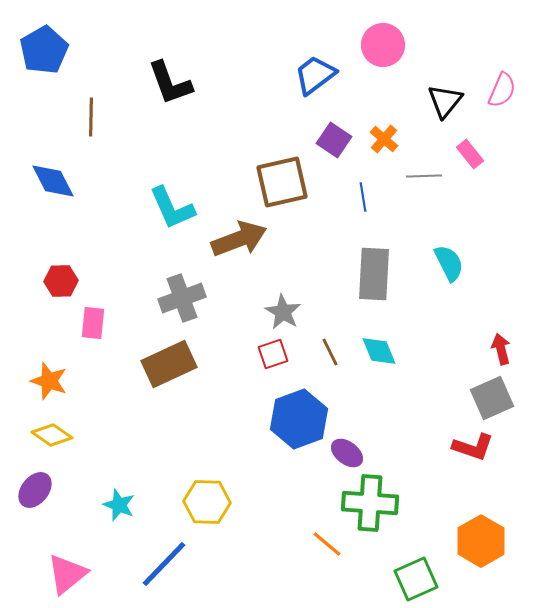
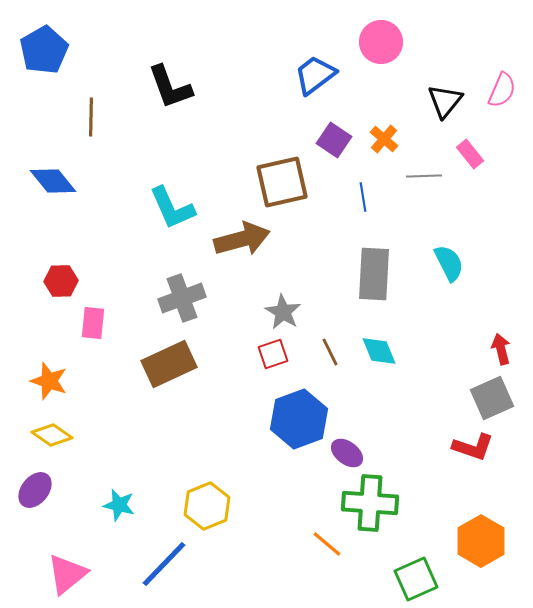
pink circle at (383, 45): moved 2 px left, 3 px up
black L-shape at (170, 83): moved 4 px down
blue diamond at (53, 181): rotated 12 degrees counterclockwise
brown arrow at (239, 239): moved 3 px right; rotated 6 degrees clockwise
yellow hexagon at (207, 502): moved 4 px down; rotated 24 degrees counterclockwise
cyan star at (119, 505): rotated 8 degrees counterclockwise
